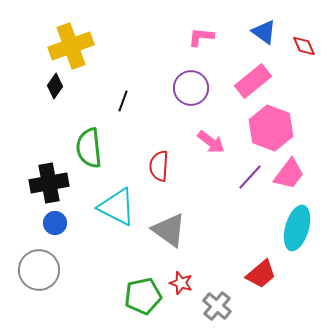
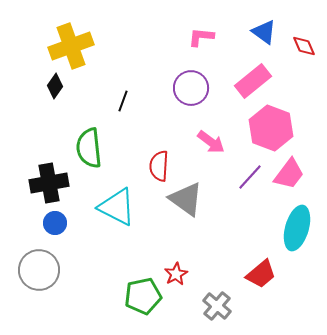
gray triangle: moved 17 px right, 31 px up
red star: moved 5 px left, 9 px up; rotated 25 degrees clockwise
